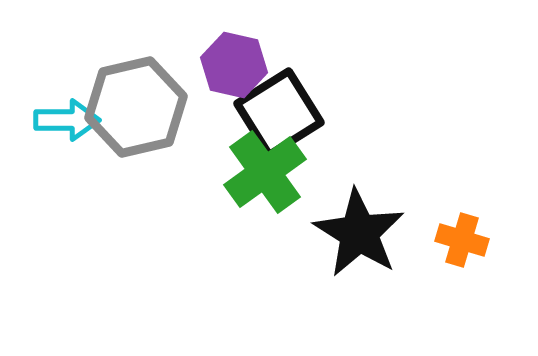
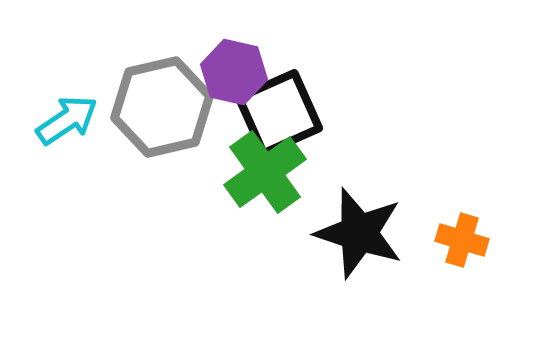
purple hexagon: moved 7 px down
gray hexagon: moved 26 px right
black square: rotated 8 degrees clockwise
cyan arrow: rotated 34 degrees counterclockwise
black star: rotated 14 degrees counterclockwise
